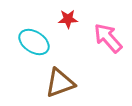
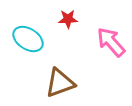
pink arrow: moved 3 px right, 4 px down
cyan ellipse: moved 6 px left, 3 px up
